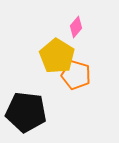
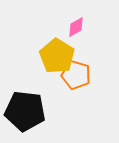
pink diamond: rotated 20 degrees clockwise
black pentagon: moved 1 px left, 1 px up
